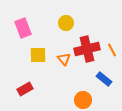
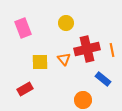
orange line: rotated 16 degrees clockwise
yellow square: moved 2 px right, 7 px down
blue rectangle: moved 1 px left
